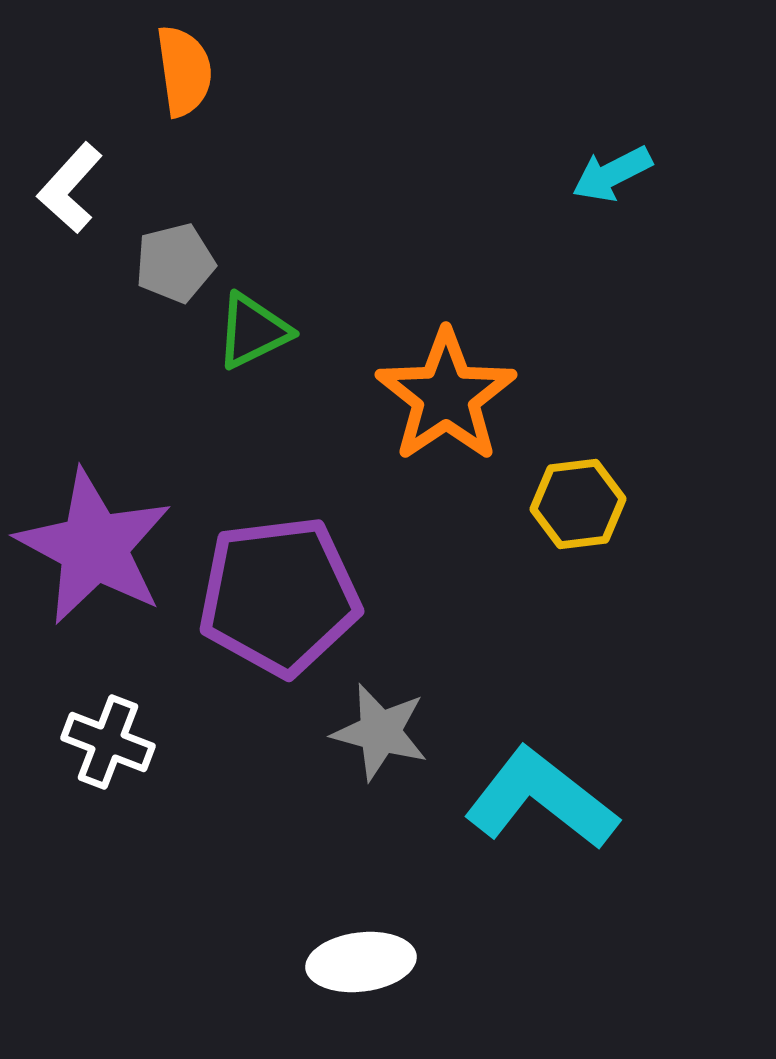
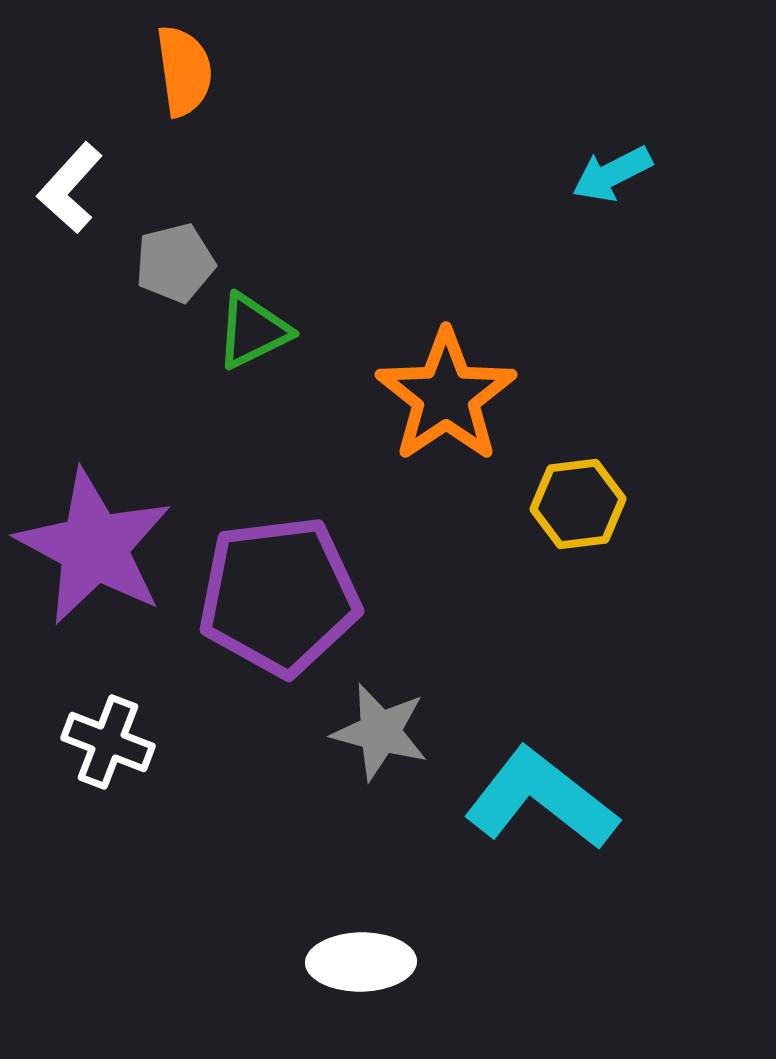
white ellipse: rotated 6 degrees clockwise
